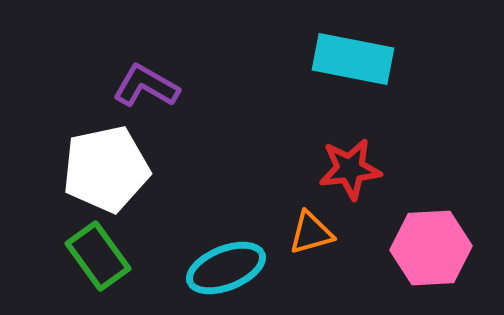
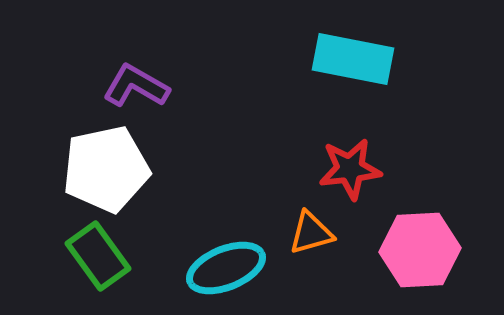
purple L-shape: moved 10 px left
pink hexagon: moved 11 px left, 2 px down
